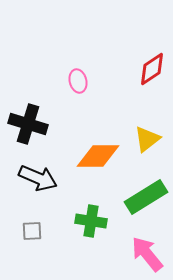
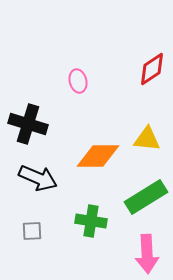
yellow triangle: rotated 44 degrees clockwise
pink arrow: rotated 144 degrees counterclockwise
